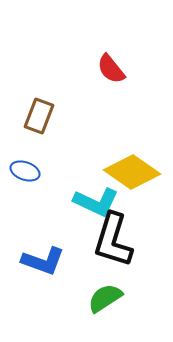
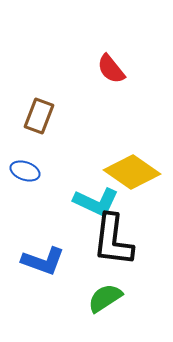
black L-shape: rotated 10 degrees counterclockwise
